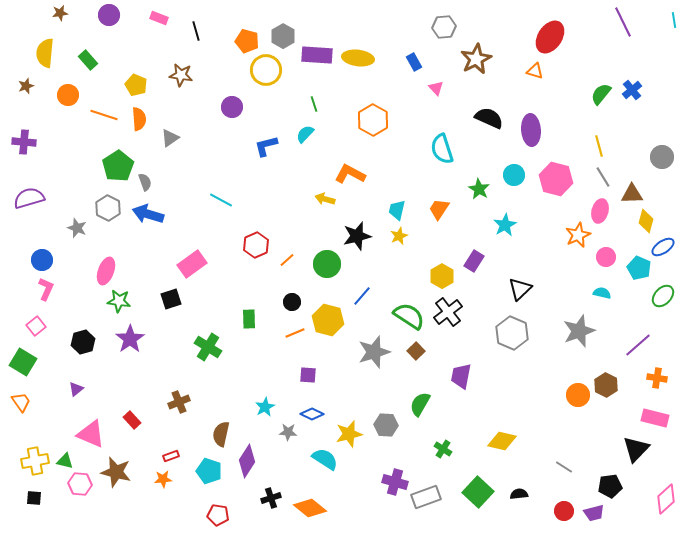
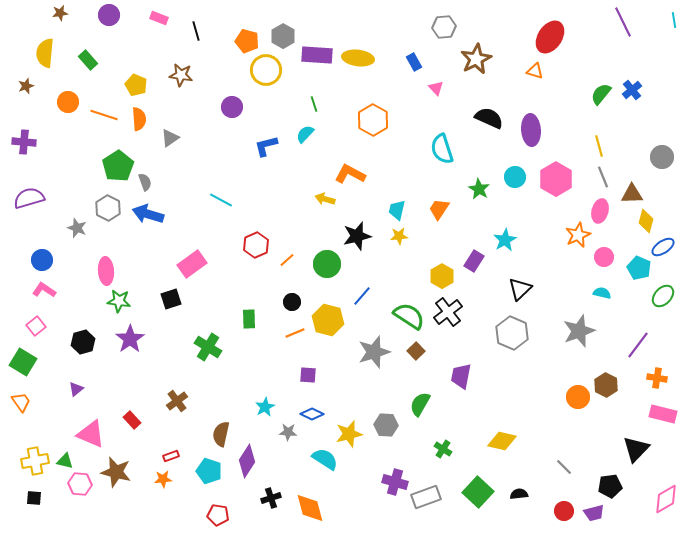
orange circle at (68, 95): moved 7 px down
cyan circle at (514, 175): moved 1 px right, 2 px down
gray line at (603, 177): rotated 10 degrees clockwise
pink hexagon at (556, 179): rotated 16 degrees clockwise
cyan star at (505, 225): moved 15 px down
yellow star at (399, 236): rotated 18 degrees clockwise
pink circle at (606, 257): moved 2 px left
pink ellipse at (106, 271): rotated 24 degrees counterclockwise
pink L-shape at (46, 289): moved 2 px left, 1 px down; rotated 80 degrees counterclockwise
purple line at (638, 345): rotated 12 degrees counterclockwise
orange circle at (578, 395): moved 2 px down
brown cross at (179, 402): moved 2 px left, 1 px up; rotated 15 degrees counterclockwise
pink rectangle at (655, 418): moved 8 px right, 4 px up
gray line at (564, 467): rotated 12 degrees clockwise
pink diamond at (666, 499): rotated 12 degrees clockwise
orange diamond at (310, 508): rotated 36 degrees clockwise
